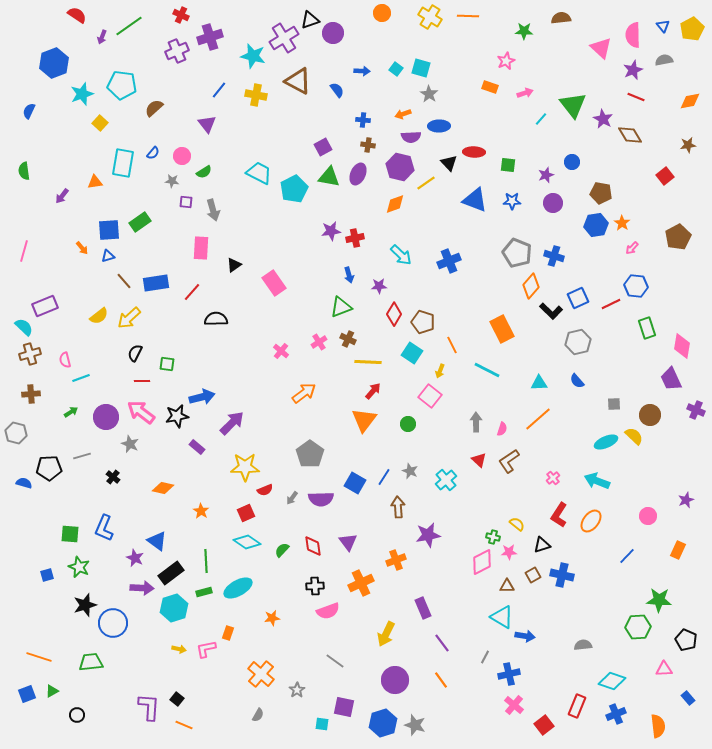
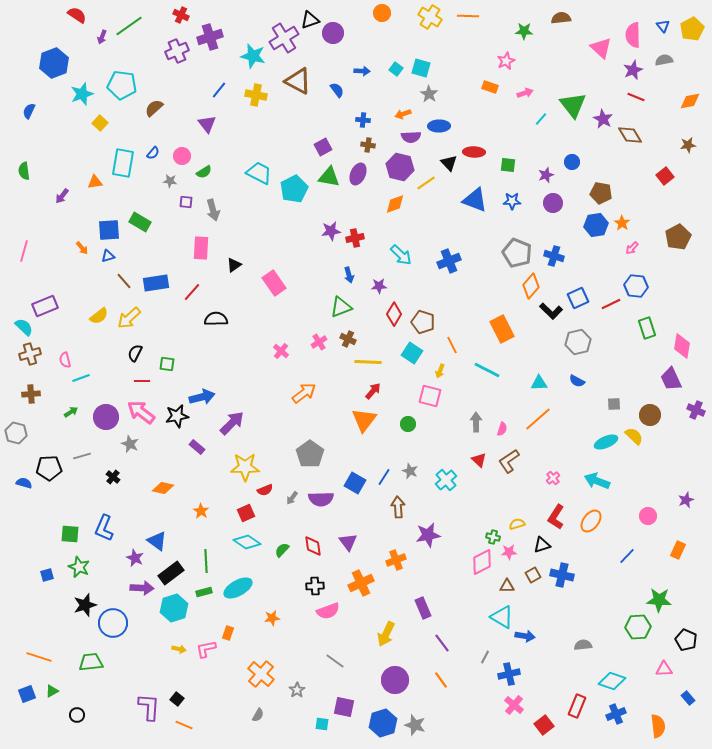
gray star at (172, 181): moved 2 px left
green rectangle at (140, 222): rotated 65 degrees clockwise
blue semicircle at (577, 381): rotated 21 degrees counterclockwise
pink square at (430, 396): rotated 25 degrees counterclockwise
red L-shape at (559, 515): moved 3 px left, 2 px down
yellow semicircle at (517, 524): rotated 56 degrees counterclockwise
